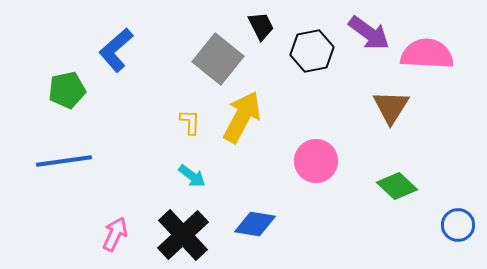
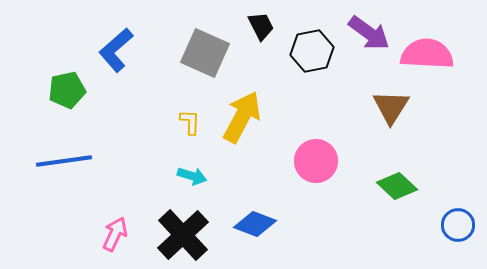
gray square: moved 13 px left, 6 px up; rotated 15 degrees counterclockwise
cyan arrow: rotated 20 degrees counterclockwise
blue diamond: rotated 12 degrees clockwise
